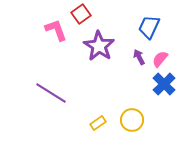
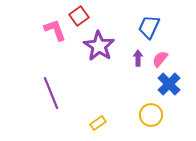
red square: moved 2 px left, 2 px down
pink L-shape: moved 1 px left
purple arrow: moved 1 px left, 1 px down; rotated 28 degrees clockwise
blue cross: moved 5 px right
purple line: rotated 36 degrees clockwise
yellow circle: moved 19 px right, 5 px up
